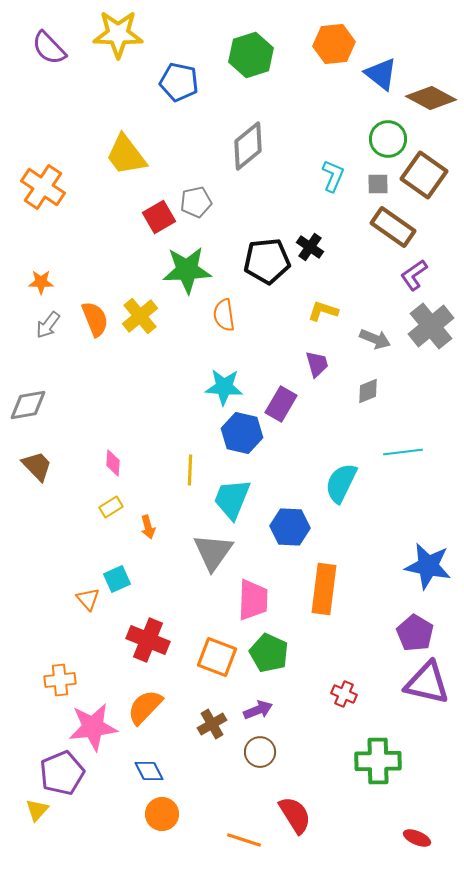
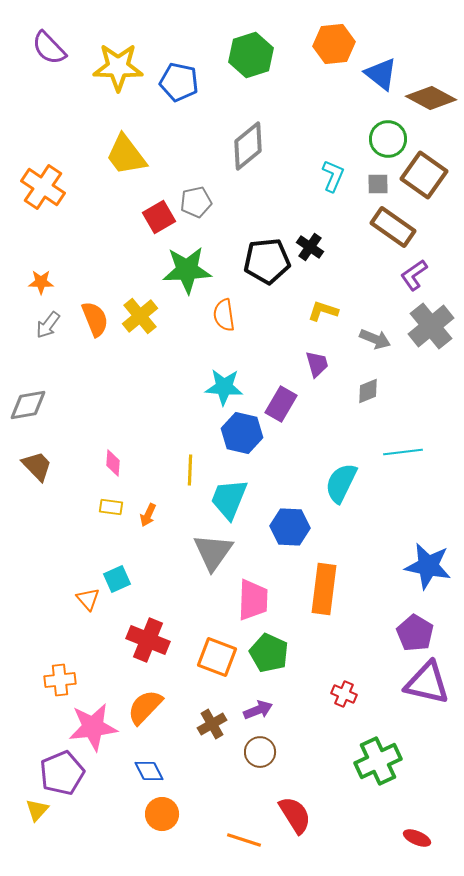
yellow star at (118, 34): moved 33 px down
cyan trapezoid at (232, 499): moved 3 px left
yellow rectangle at (111, 507): rotated 40 degrees clockwise
orange arrow at (148, 527): moved 12 px up; rotated 40 degrees clockwise
green cross at (378, 761): rotated 24 degrees counterclockwise
